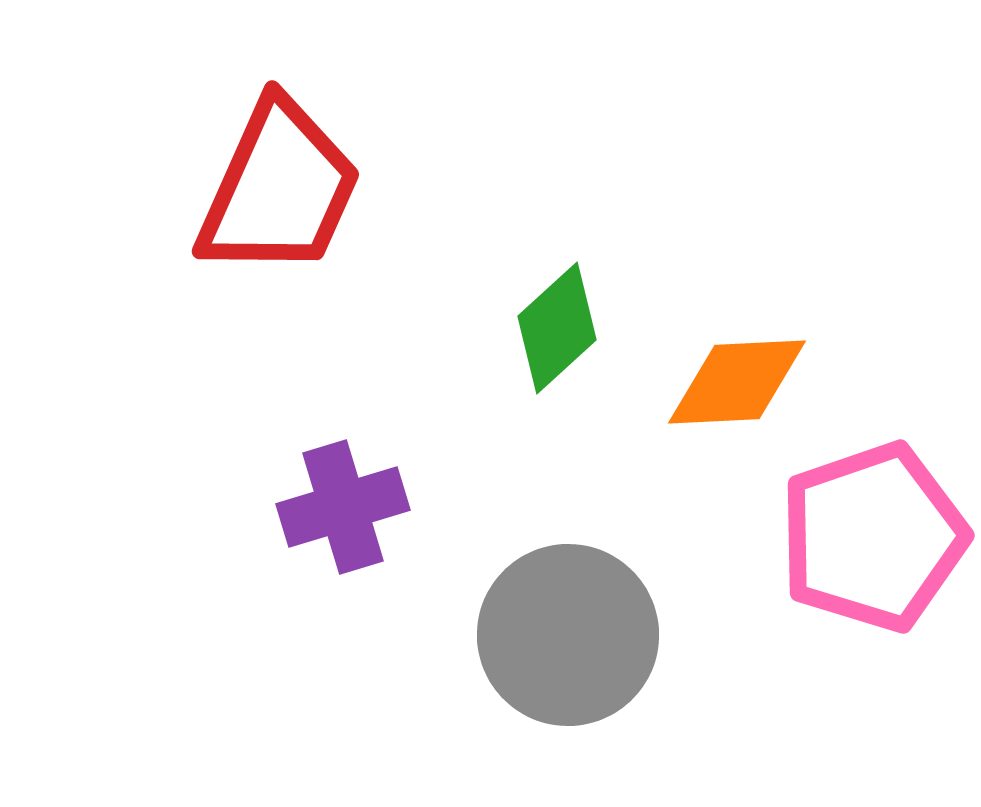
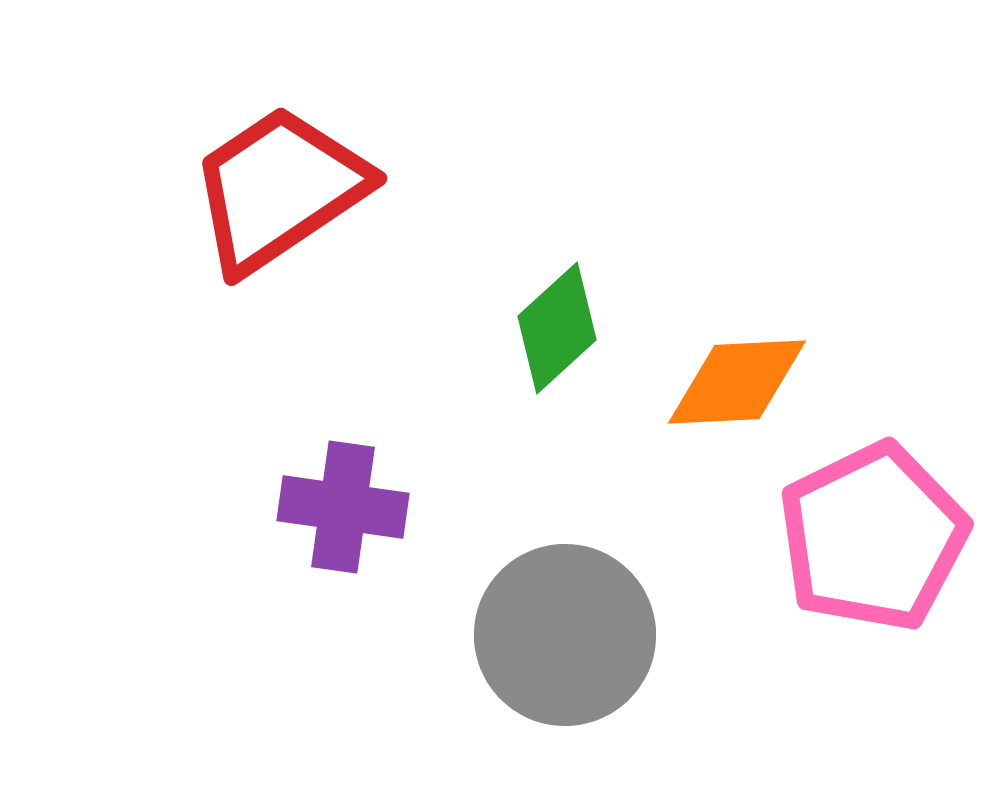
red trapezoid: rotated 148 degrees counterclockwise
purple cross: rotated 25 degrees clockwise
pink pentagon: rotated 7 degrees counterclockwise
gray circle: moved 3 px left
